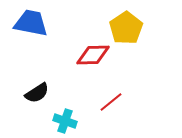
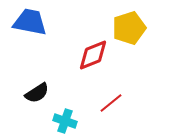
blue trapezoid: moved 1 px left, 1 px up
yellow pentagon: moved 3 px right; rotated 16 degrees clockwise
red diamond: rotated 20 degrees counterclockwise
red line: moved 1 px down
